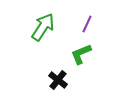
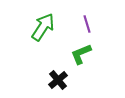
purple line: rotated 42 degrees counterclockwise
black cross: rotated 12 degrees clockwise
